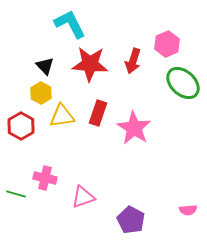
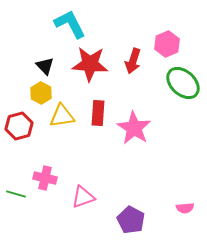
red rectangle: rotated 15 degrees counterclockwise
red hexagon: moved 2 px left; rotated 16 degrees clockwise
pink semicircle: moved 3 px left, 2 px up
